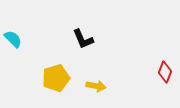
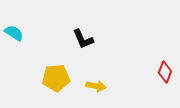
cyan semicircle: moved 1 px right, 6 px up; rotated 12 degrees counterclockwise
yellow pentagon: rotated 12 degrees clockwise
